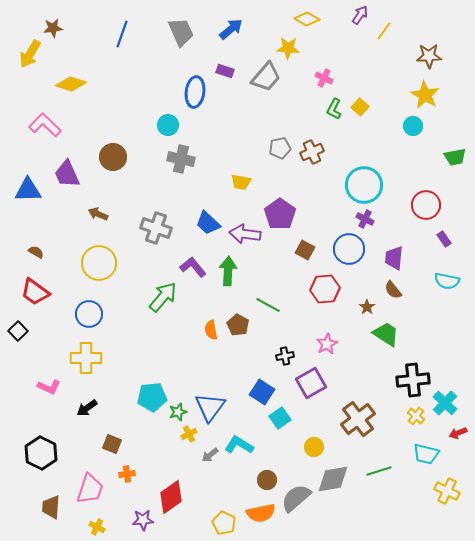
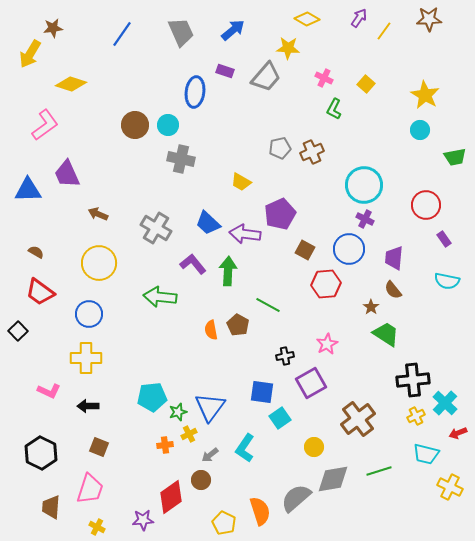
purple arrow at (360, 15): moved 1 px left, 3 px down
blue arrow at (231, 29): moved 2 px right, 1 px down
blue line at (122, 34): rotated 16 degrees clockwise
brown star at (429, 56): moved 37 px up
yellow square at (360, 107): moved 6 px right, 23 px up
pink L-shape at (45, 125): rotated 100 degrees clockwise
cyan circle at (413, 126): moved 7 px right, 4 px down
brown circle at (113, 157): moved 22 px right, 32 px up
yellow trapezoid at (241, 182): rotated 20 degrees clockwise
purple pentagon at (280, 214): rotated 12 degrees clockwise
gray cross at (156, 228): rotated 12 degrees clockwise
purple L-shape at (193, 267): moved 3 px up
red hexagon at (325, 289): moved 1 px right, 5 px up
red trapezoid at (35, 292): moved 5 px right
green arrow at (163, 297): moved 3 px left; rotated 124 degrees counterclockwise
brown star at (367, 307): moved 4 px right
pink L-shape at (49, 387): moved 4 px down
blue square at (262, 392): rotated 25 degrees counterclockwise
black arrow at (87, 408): moved 1 px right, 2 px up; rotated 35 degrees clockwise
yellow cross at (416, 416): rotated 24 degrees clockwise
brown square at (112, 444): moved 13 px left, 3 px down
cyan L-shape at (239, 445): moved 6 px right, 3 px down; rotated 88 degrees counterclockwise
orange cross at (127, 474): moved 38 px right, 29 px up
brown circle at (267, 480): moved 66 px left
yellow cross at (447, 491): moved 3 px right, 4 px up
orange semicircle at (261, 513): moved 1 px left, 2 px up; rotated 96 degrees counterclockwise
